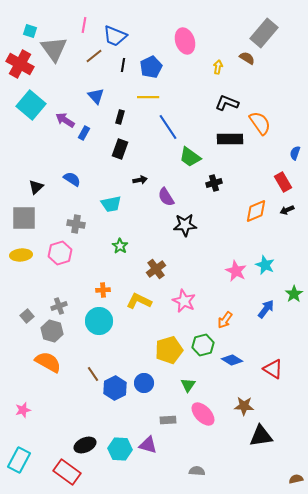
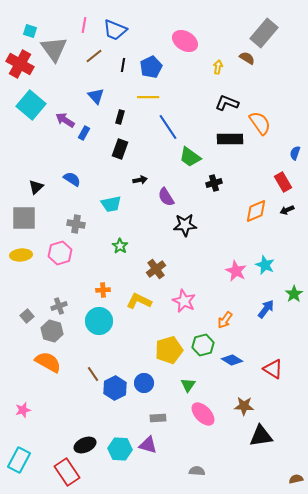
blue trapezoid at (115, 36): moved 6 px up
pink ellipse at (185, 41): rotated 40 degrees counterclockwise
gray rectangle at (168, 420): moved 10 px left, 2 px up
red rectangle at (67, 472): rotated 20 degrees clockwise
